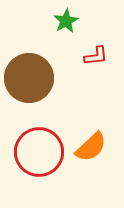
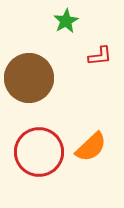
red L-shape: moved 4 px right
